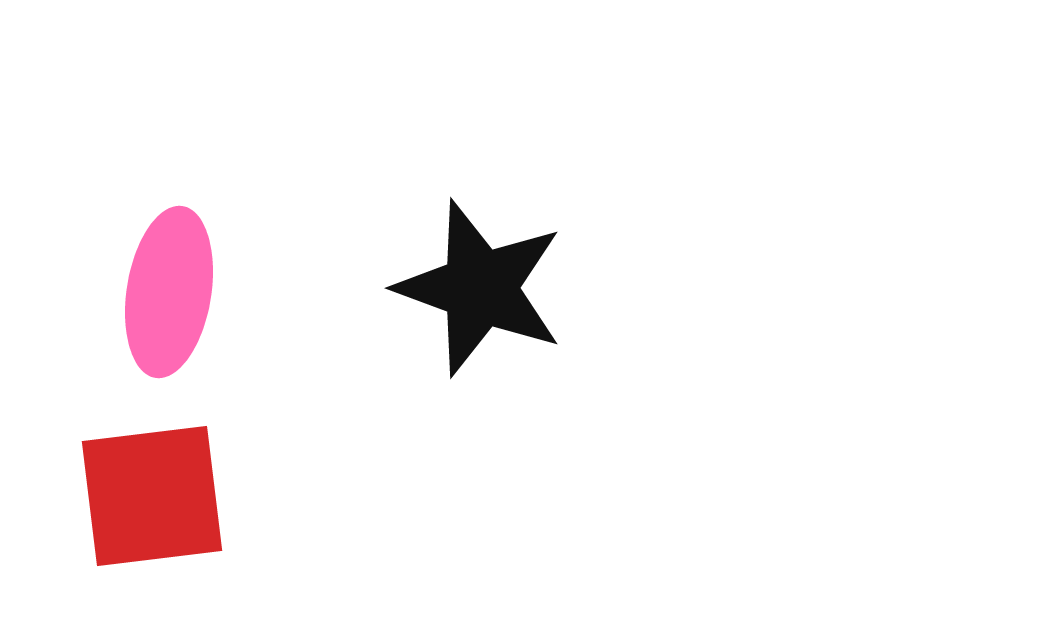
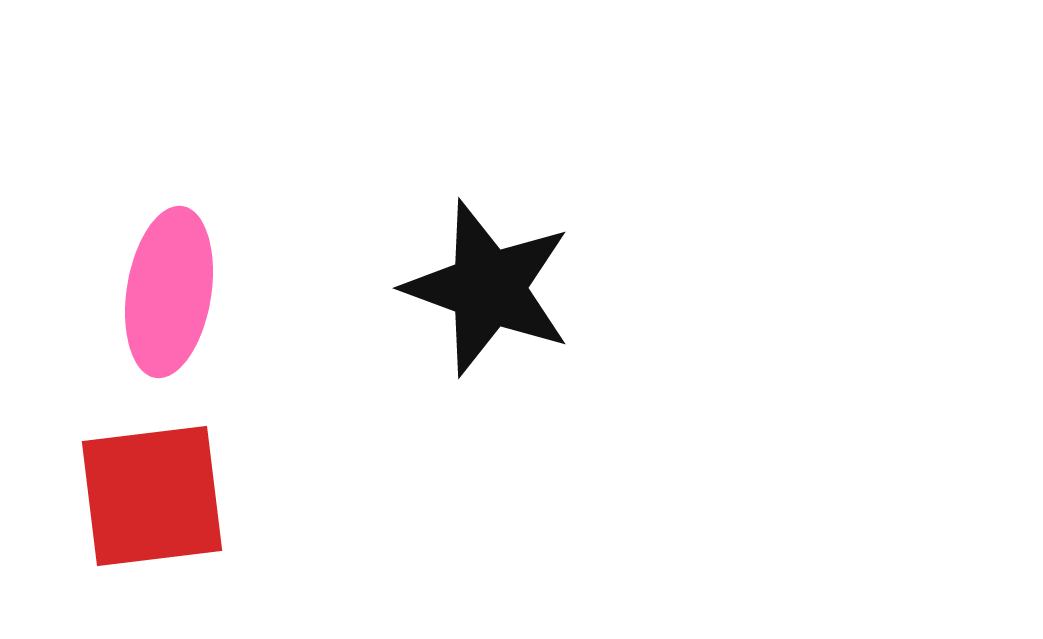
black star: moved 8 px right
